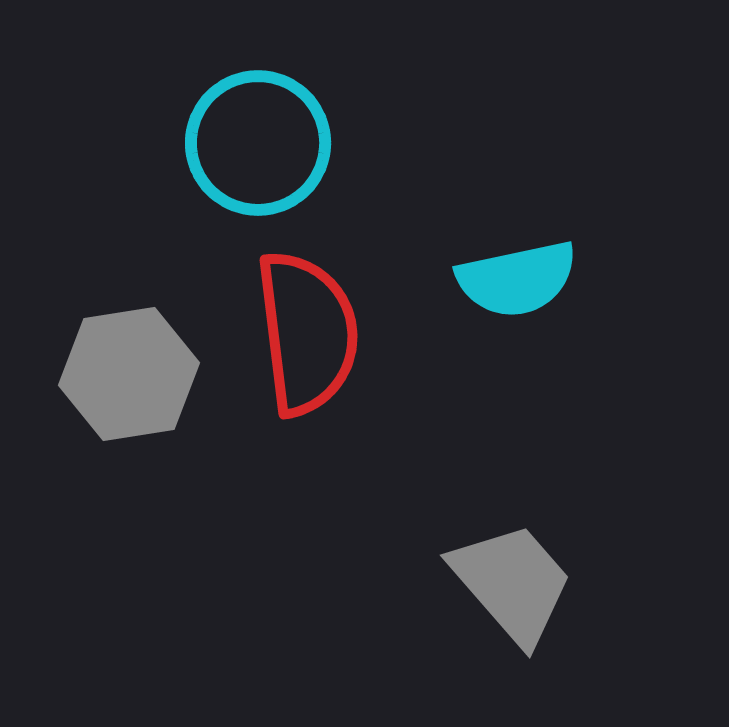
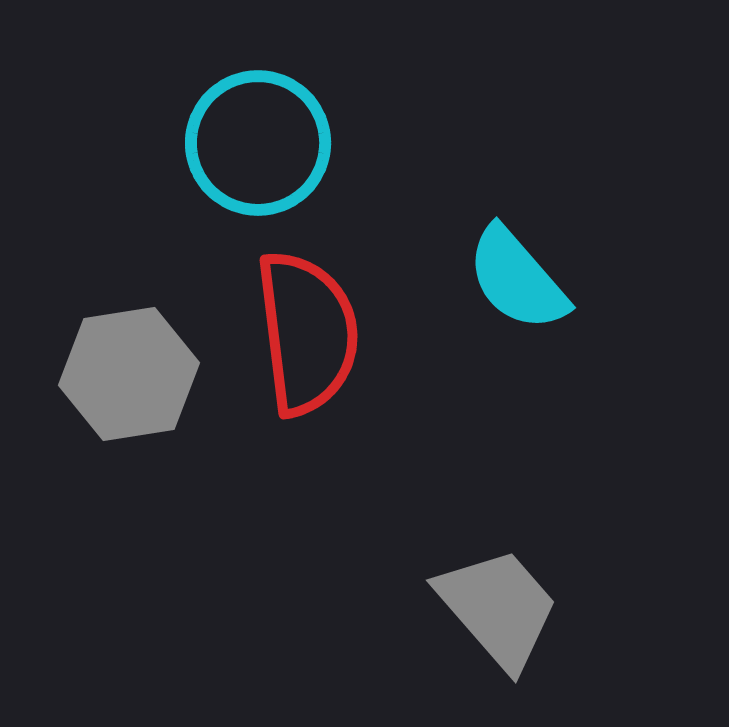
cyan semicircle: rotated 61 degrees clockwise
gray trapezoid: moved 14 px left, 25 px down
